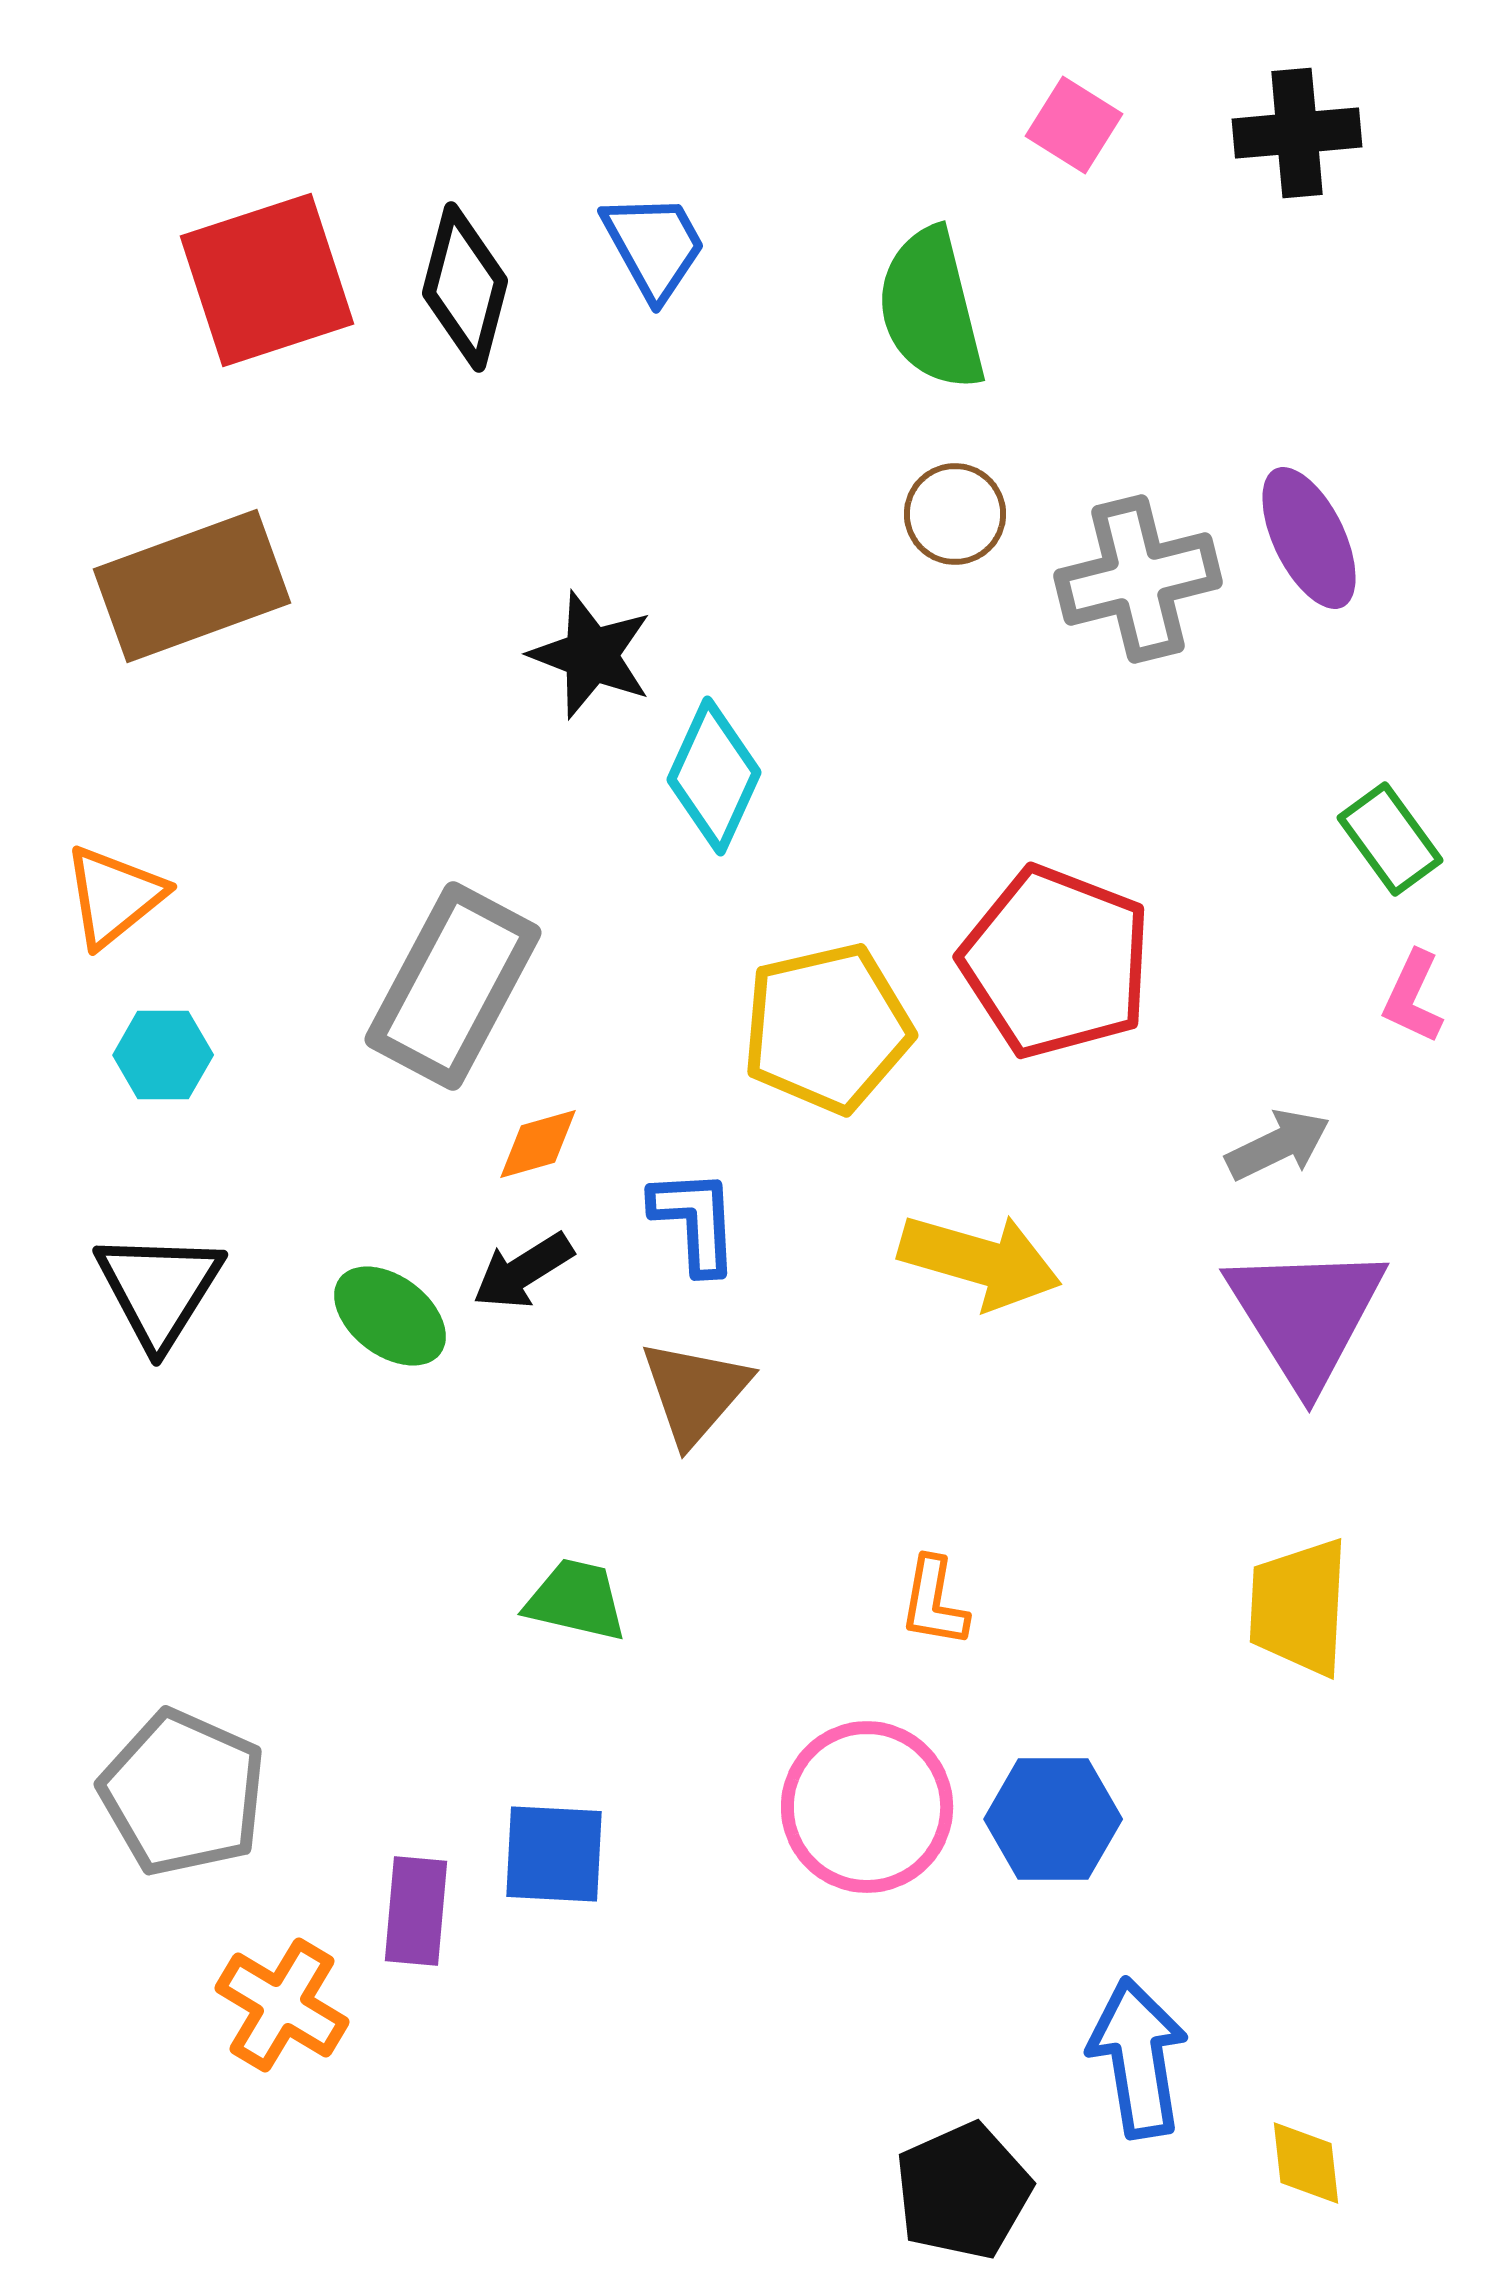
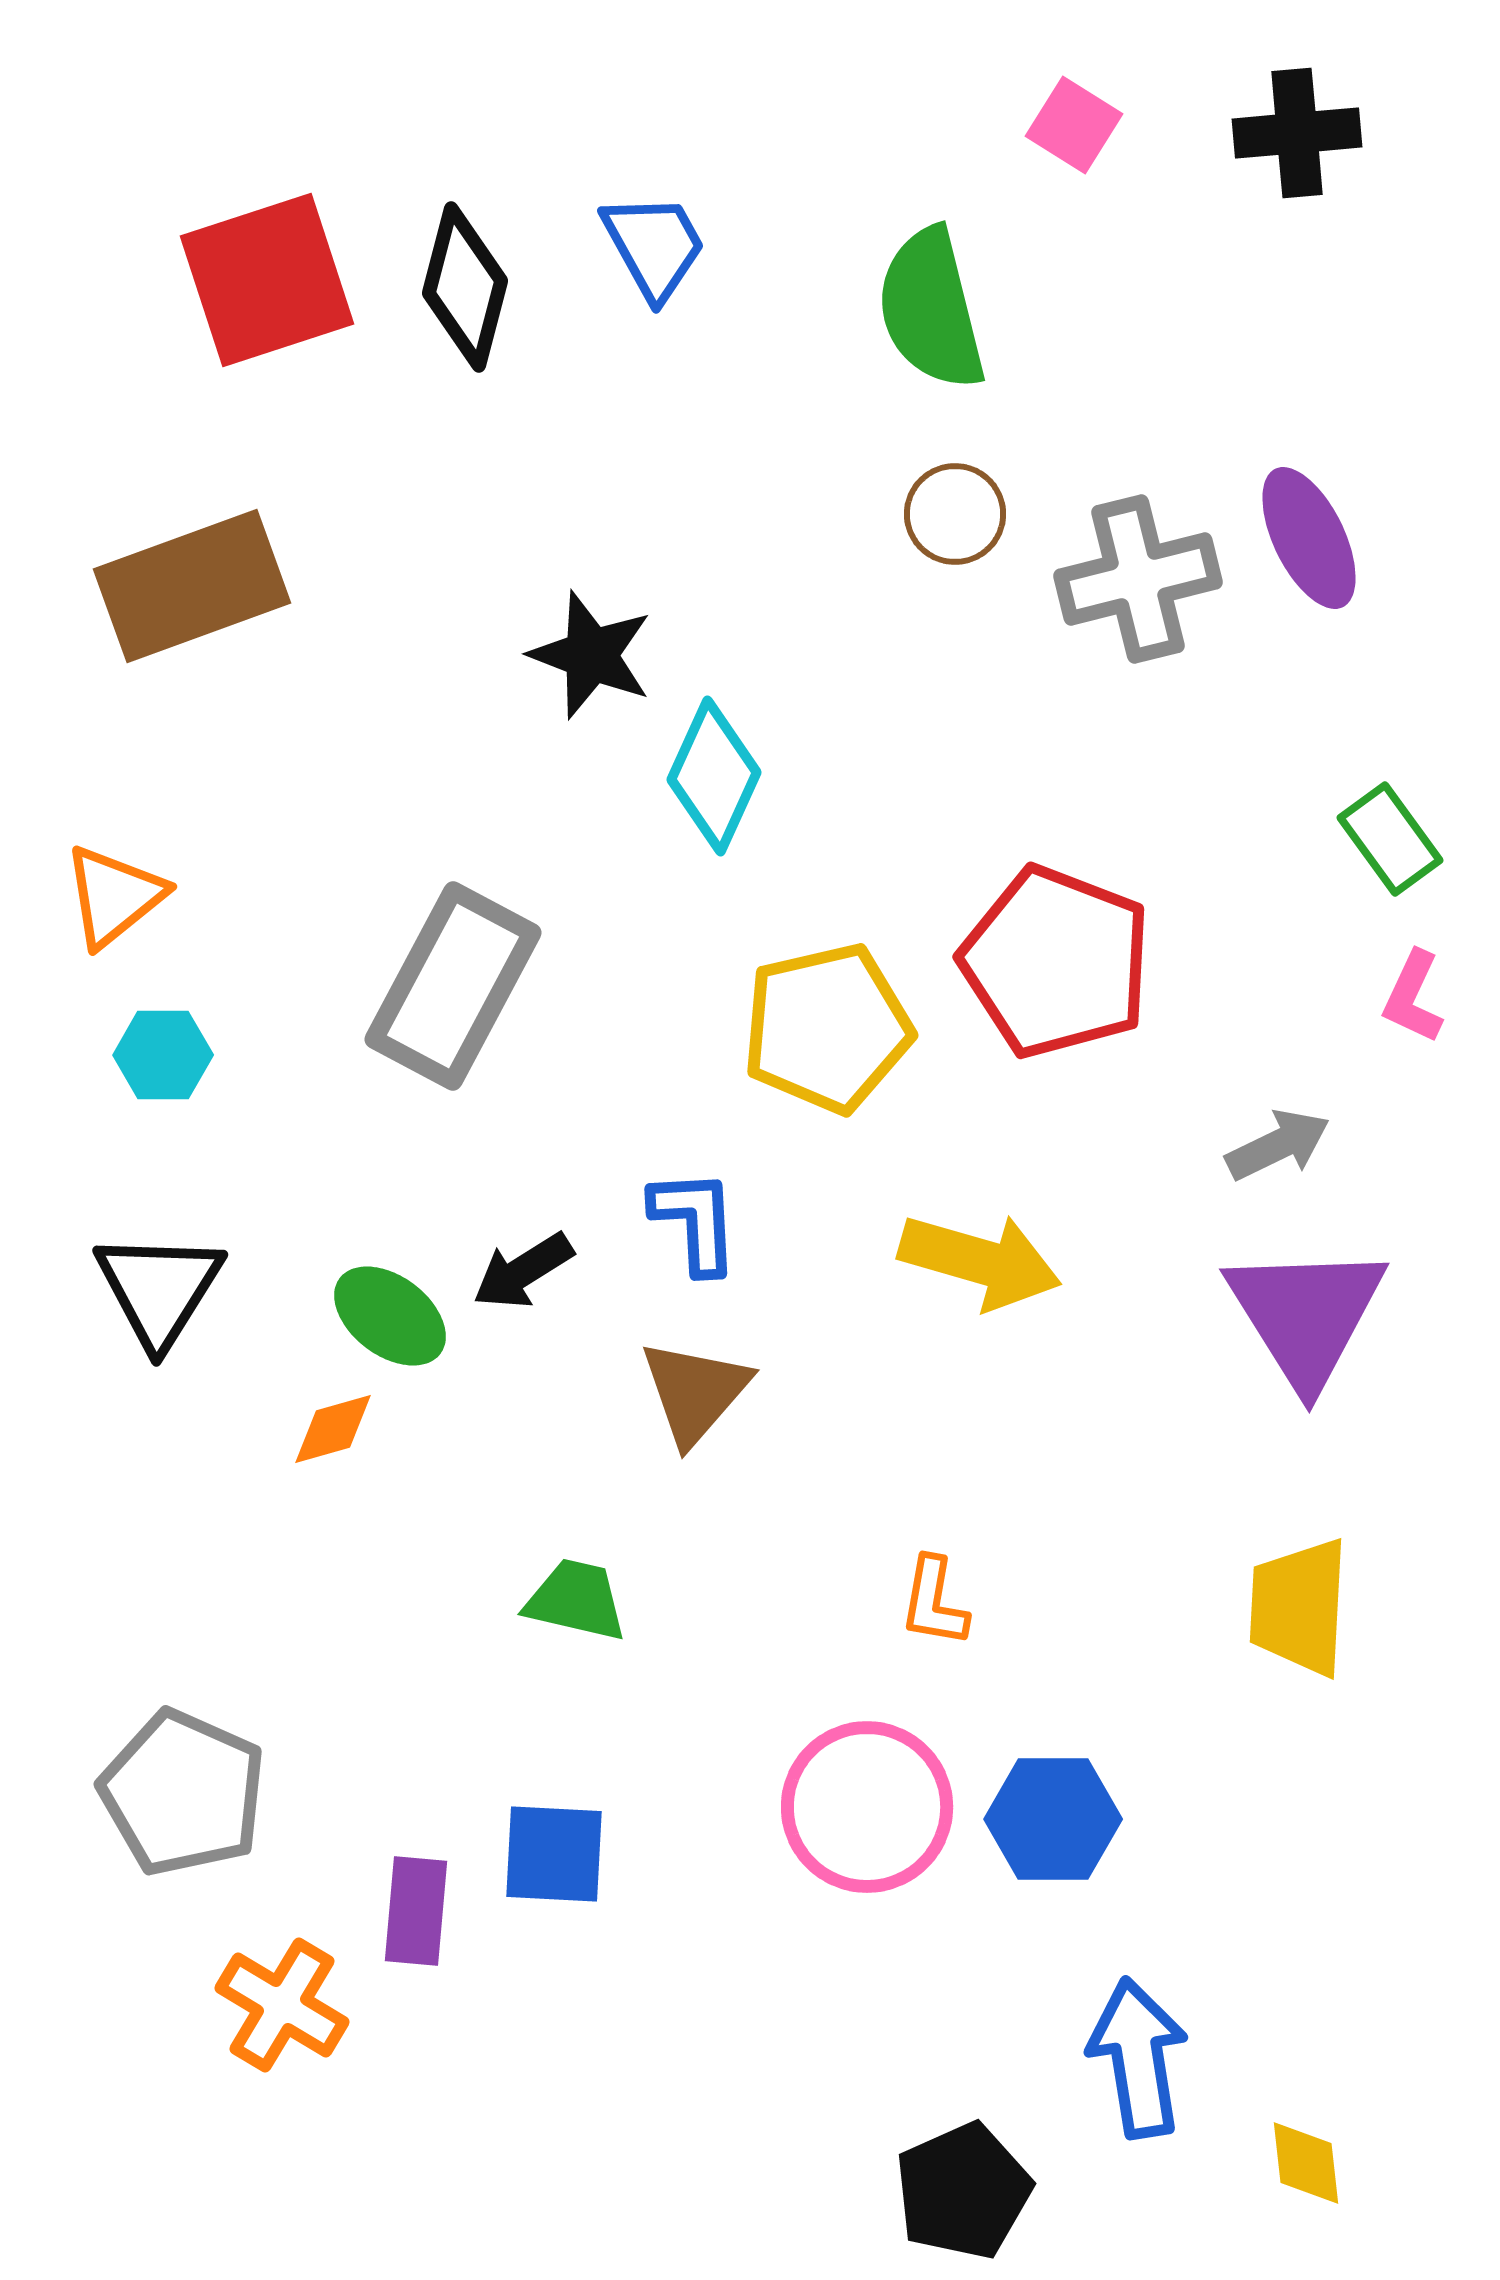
orange diamond: moved 205 px left, 285 px down
